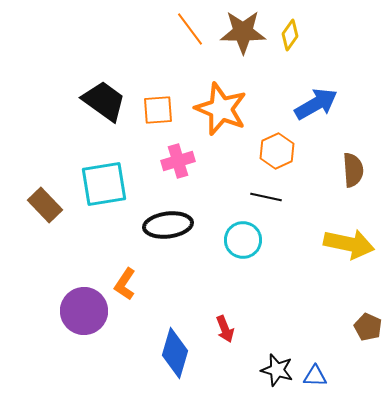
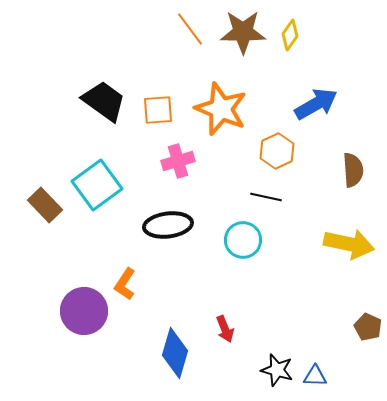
cyan square: moved 7 px left, 1 px down; rotated 27 degrees counterclockwise
